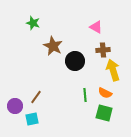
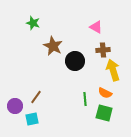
green line: moved 4 px down
